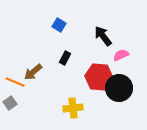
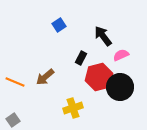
blue square: rotated 24 degrees clockwise
black rectangle: moved 16 px right
brown arrow: moved 12 px right, 5 px down
red hexagon: rotated 20 degrees counterclockwise
black circle: moved 1 px right, 1 px up
gray square: moved 3 px right, 17 px down
yellow cross: rotated 12 degrees counterclockwise
